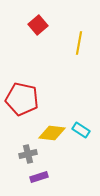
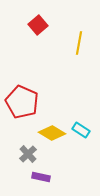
red pentagon: moved 3 px down; rotated 12 degrees clockwise
yellow diamond: rotated 24 degrees clockwise
gray cross: rotated 30 degrees counterclockwise
purple rectangle: moved 2 px right; rotated 30 degrees clockwise
